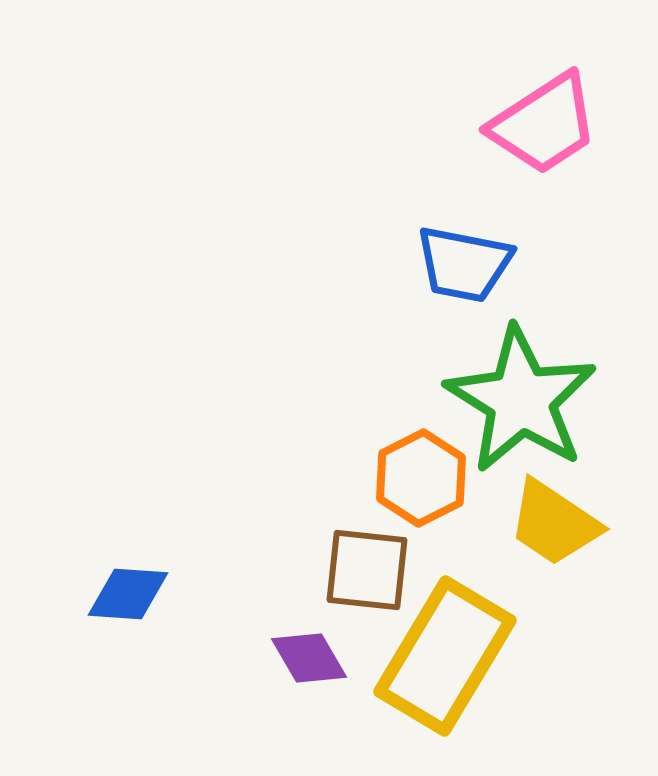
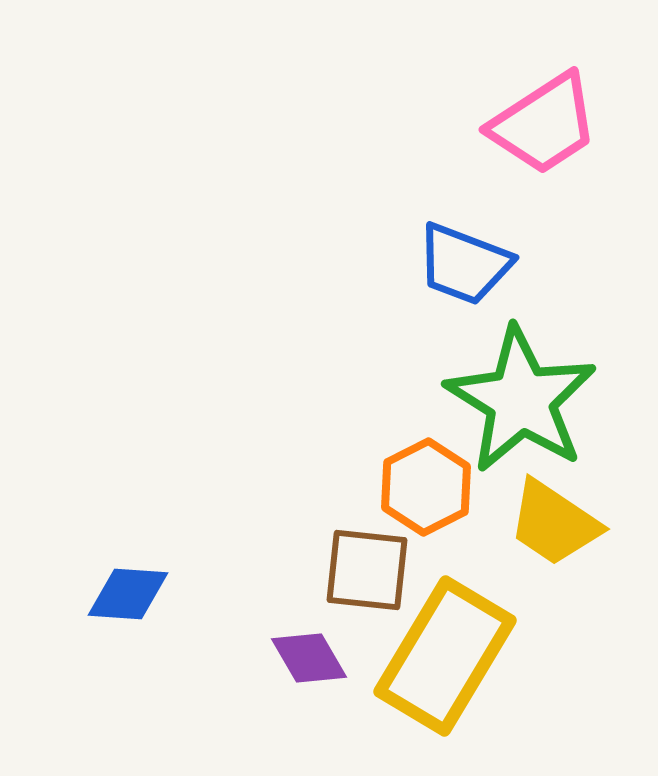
blue trapezoid: rotated 10 degrees clockwise
orange hexagon: moved 5 px right, 9 px down
